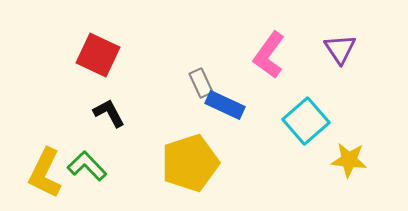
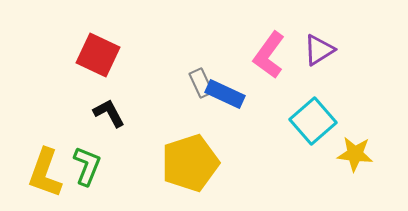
purple triangle: moved 21 px left, 1 px down; rotated 32 degrees clockwise
blue rectangle: moved 11 px up
cyan square: moved 7 px right
yellow star: moved 6 px right, 6 px up
green L-shape: rotated 66 degrees clockwise
yellow L-shape: rotated 6 degrees counterclockwise
